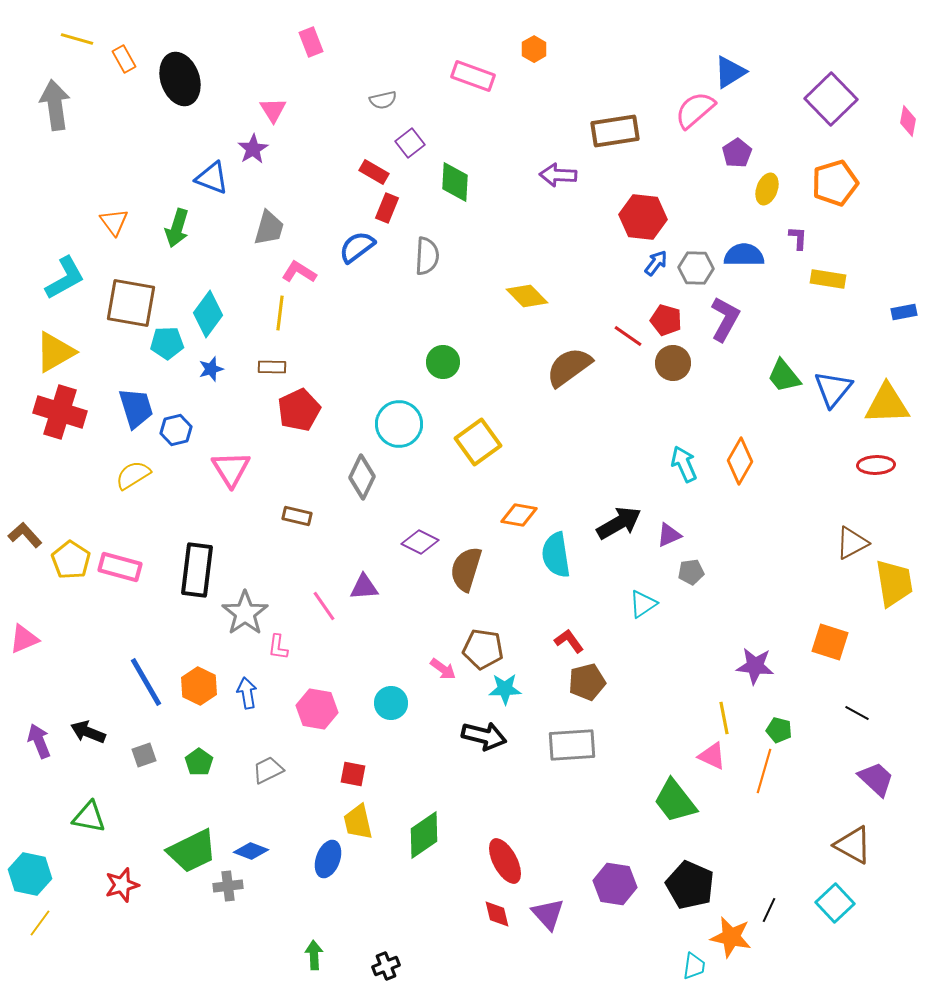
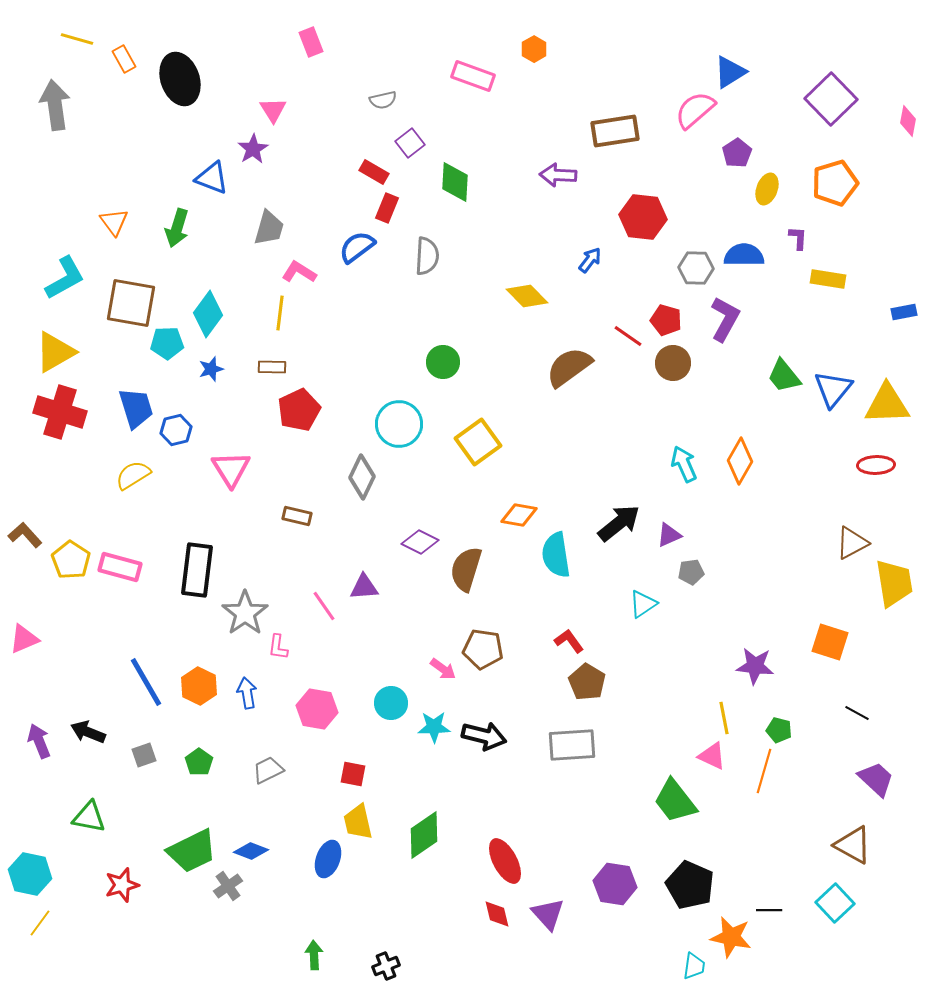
blue arrow at (656, 263): moved 66 px left, 3 px up
black arrow at (619, 523): rotated 9 degrees counterclockwise
brown pentagon at (587, 682): rotated 27 degrees counterclockwise
cyan star at (505, 689): moved 71 px left, 38 px down
gray cross at (228, 886): rotated 28 degrees counterclockwise
black line at (769, 910): rotated 65 degrees clockwise
